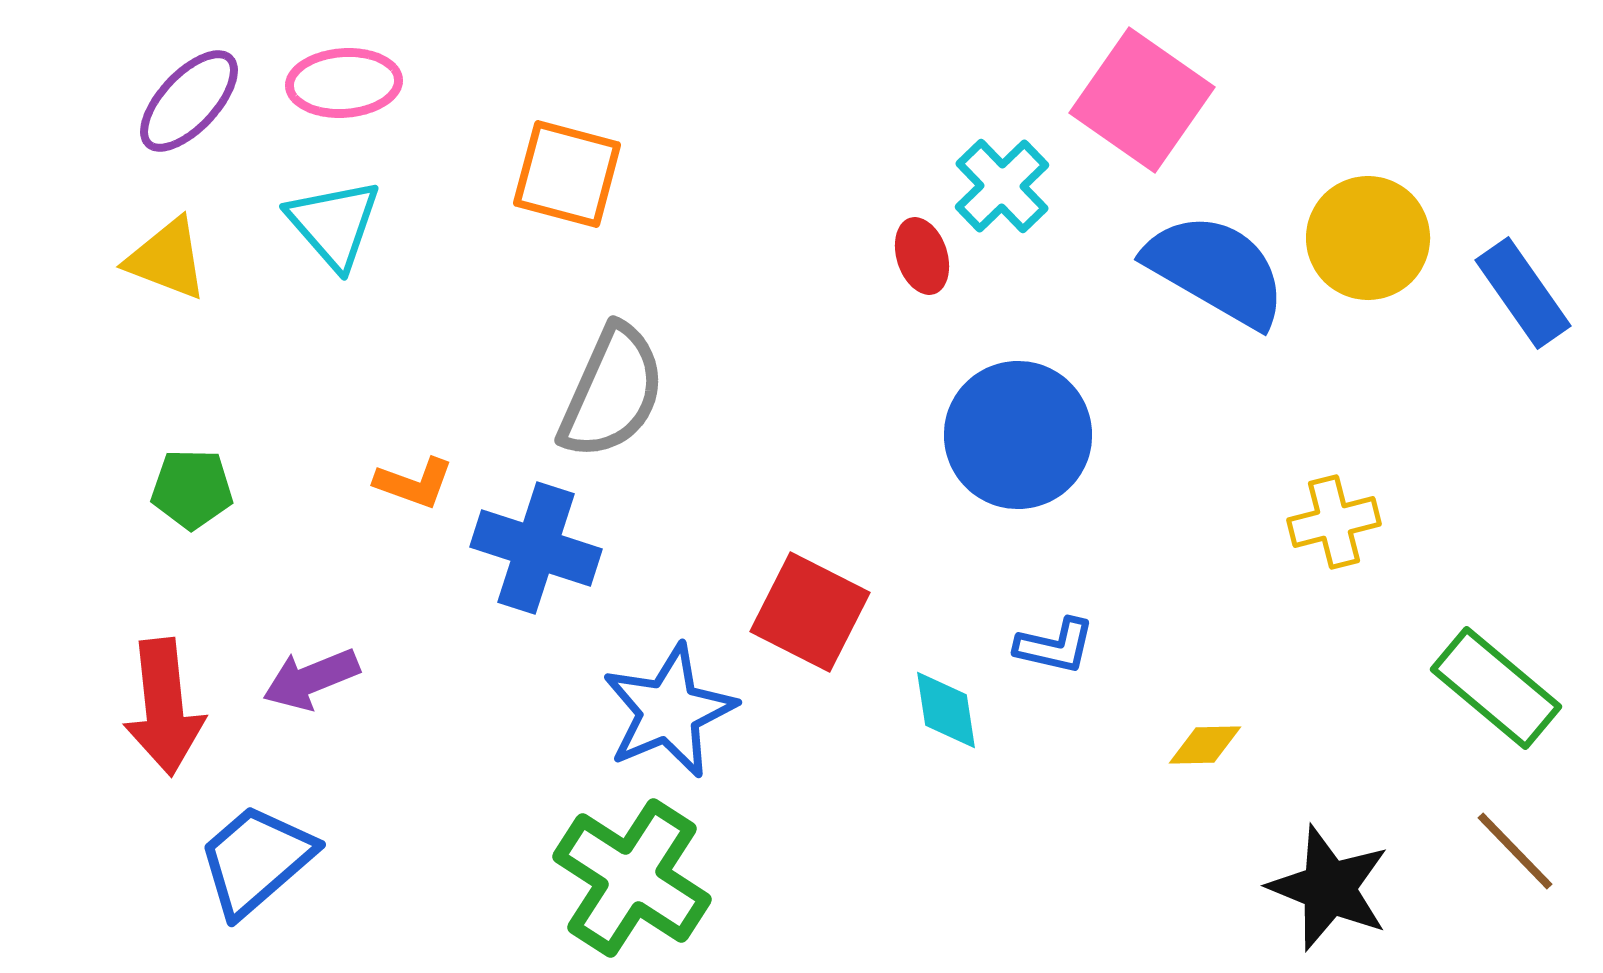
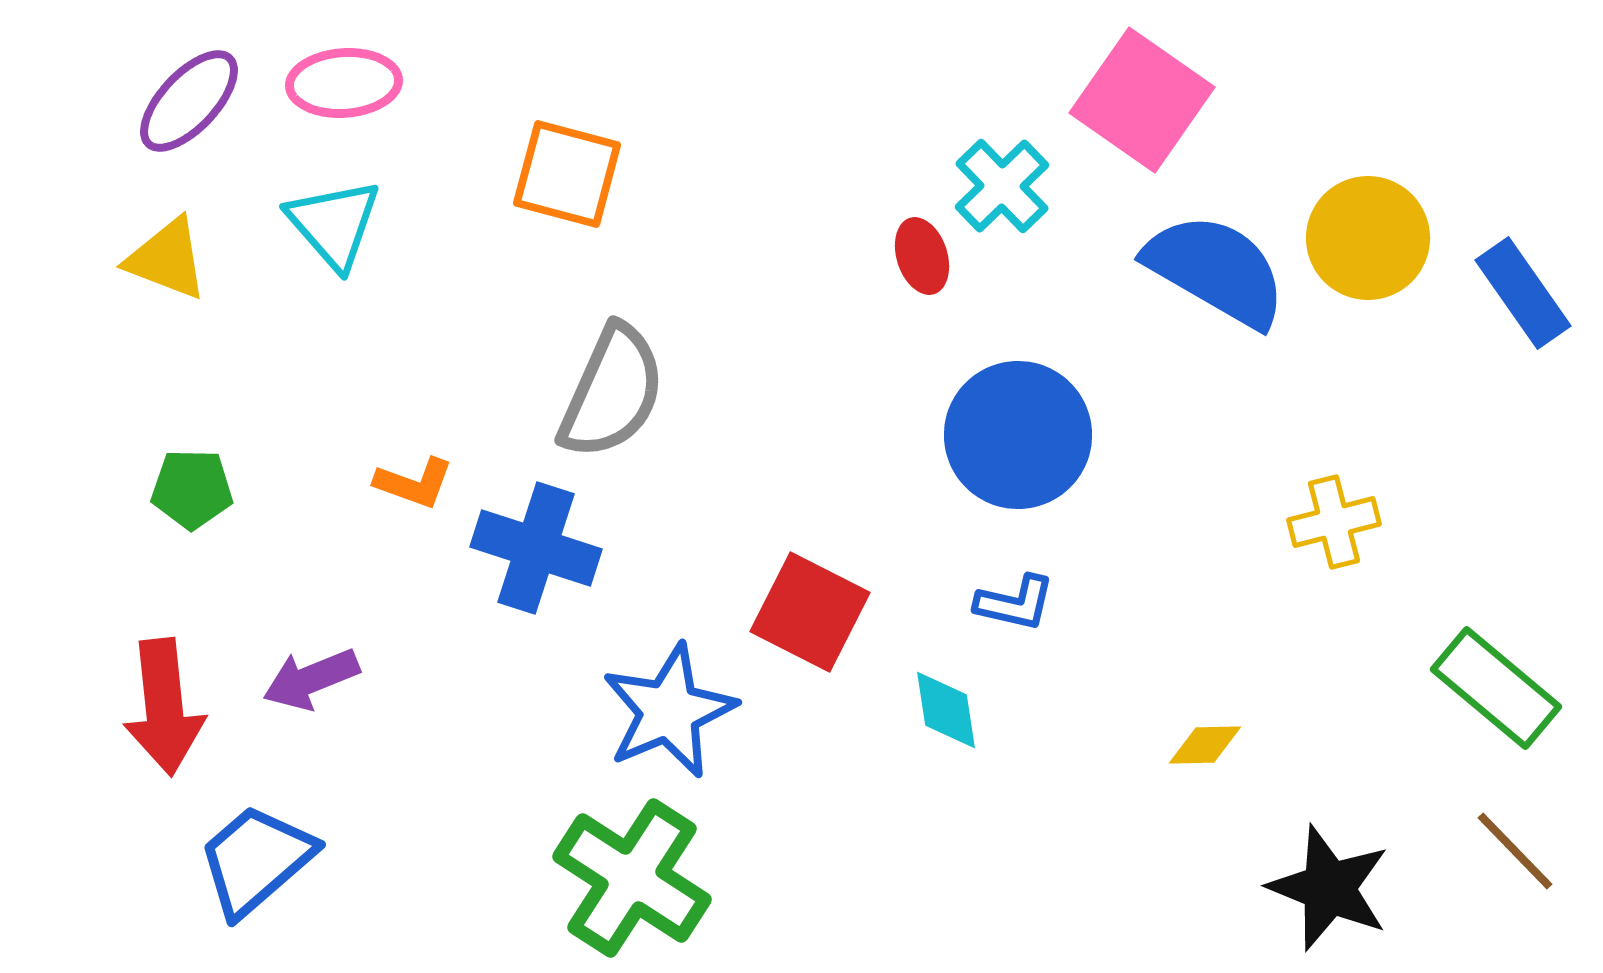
blue L-shape: moved 40 px left, 43 px up
